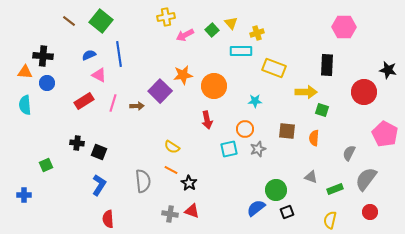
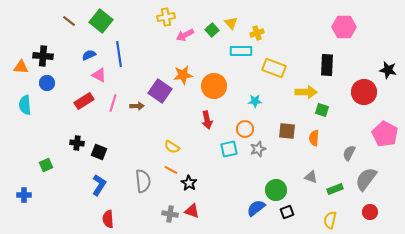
orange triangle at (25, 72): moved 4 px left, 5 px up
purple square at (160, 91): rotated 10 degrees counterclockwise
